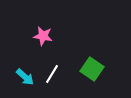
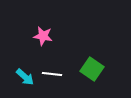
white line: rotated 66 degrees clockwise
